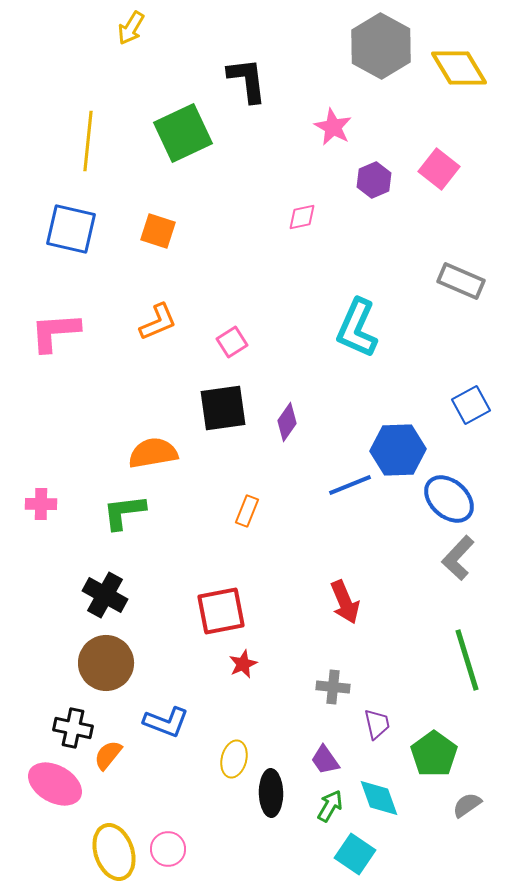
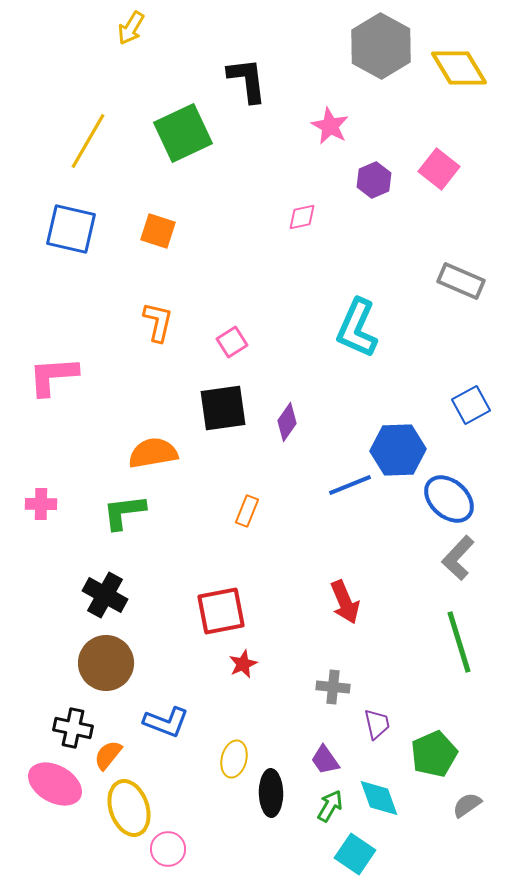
pink star at (333, 127): moved 3 px left, 1 px up
yellow line at (88, 141): rotated 24 degrees clockwise
orange L-shape at (158, 322): rotated 54 degrees counterclockwise
pink L-shape at (55, 332): moved 2 px left, 44 px down
green line at (467, 660): moved 8 px left, 18 px up
green pentagon at (434, 754): rotated 12 degrees clockwise
yellow ellipse at (114, 852): moved 15 px right, 44 px up
